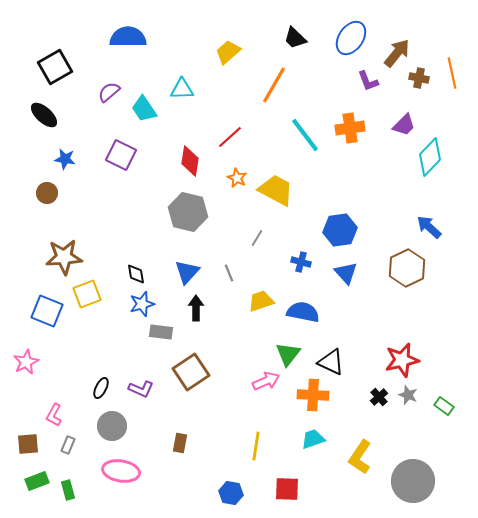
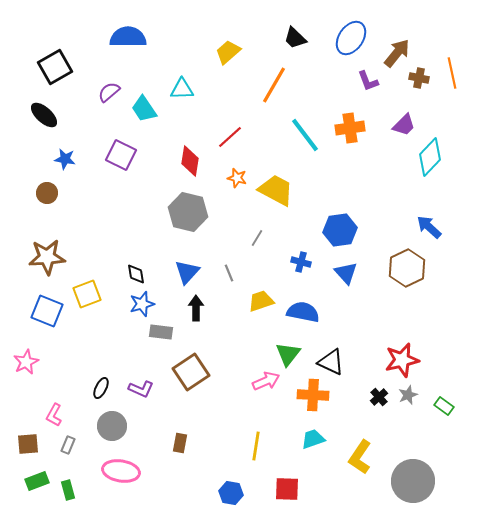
orange star at (237, 178): rotated 12 degrees counterclockwise
brown star at (64, 257): moved 17 px left
gray star at (408, 395): rotated 30 degrees clockwise
